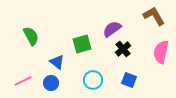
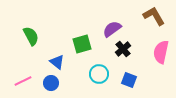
cyan circle: moved 6 px right, 6 px up
